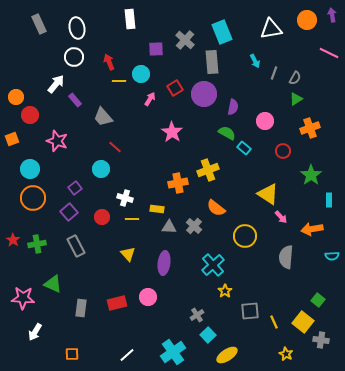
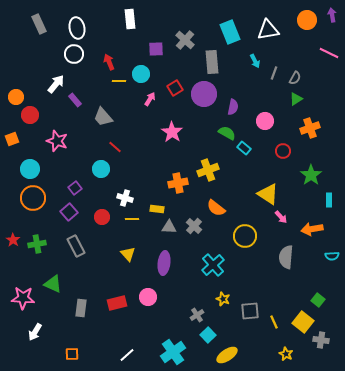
white triangle at (271, 29): moved 3 px left, 1 px down
cyan rectangle at (222, 32): moved 8 px right
white circle at (74, 57): moved 3 px up
yellow star at (225, 291): moved 2 px left, 8 px down; rotated 16 degrees counterclockwise
